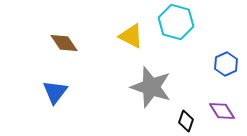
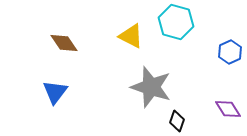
blue hexagon: moved 4 px right, 12 px up
purple diamond: moved 6 px right, 2 px up
black diamond: moved 9 px left
